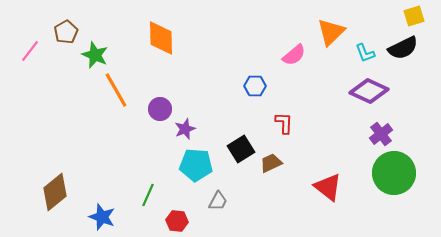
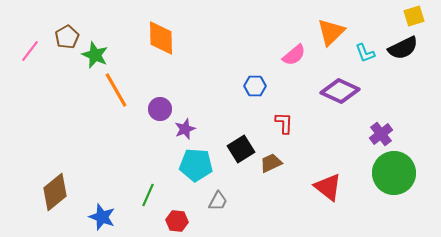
brown pentagon: moved 1 px right, 5 px down
purple diamond: moved 29 px left
